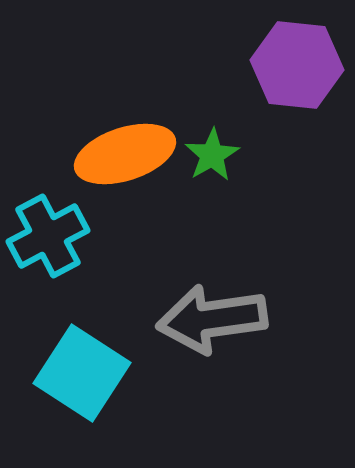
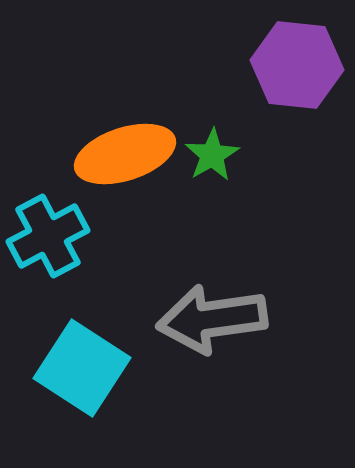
cyan square: moved 5 px up
